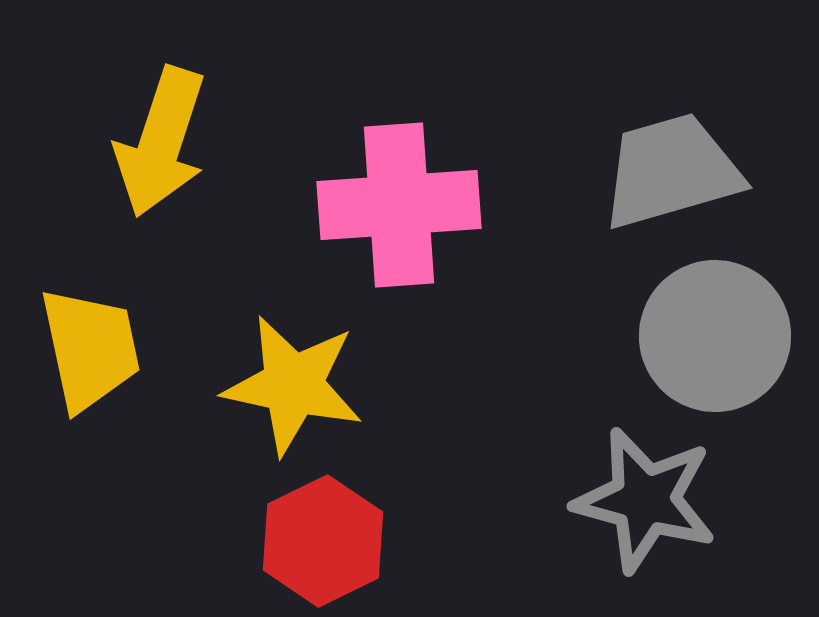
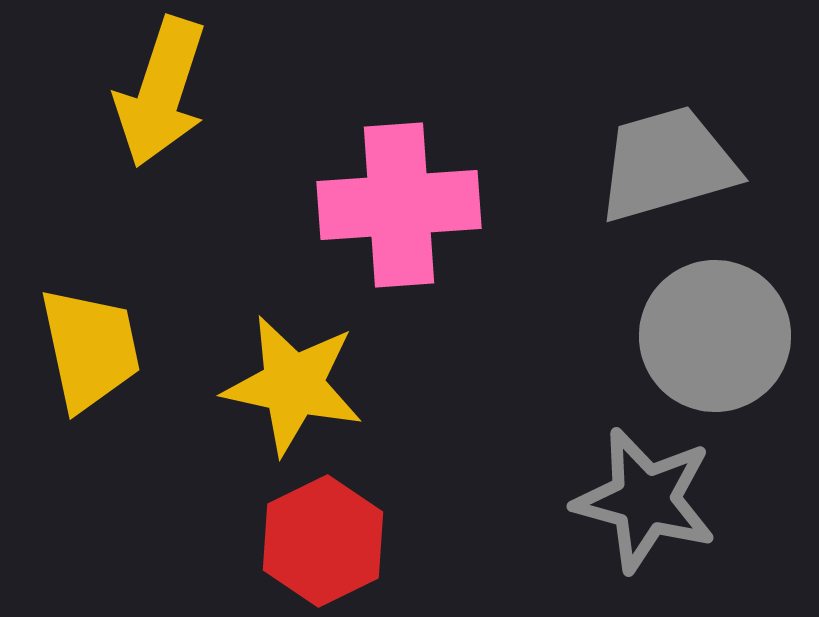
yellow arrow: moved 50 px up
gray trapezoid: moved 4 px left, 7 px up
